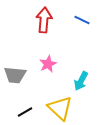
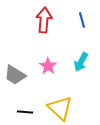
blue line: rotated 49 degrees clockwise
pink star: moved 2 px down; rotated 12 degrees counterclockwise
gray trapezoid: rotated 25 degrees clockwise
cyan arrow: moved 19 px up
black line: rotated 35 degrees clockwise
